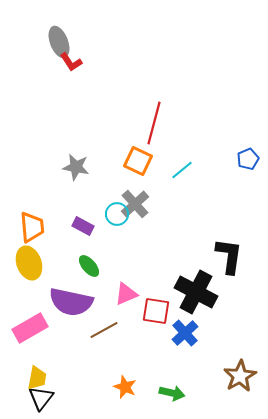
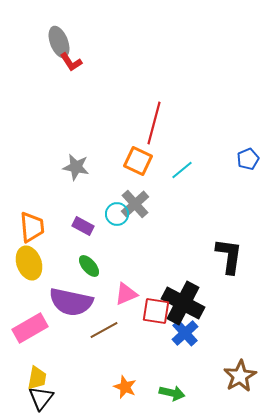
black cross: moved 13 px left, 11 px down
